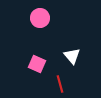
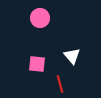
pink square: rotated 18 degrees counterclockwise
